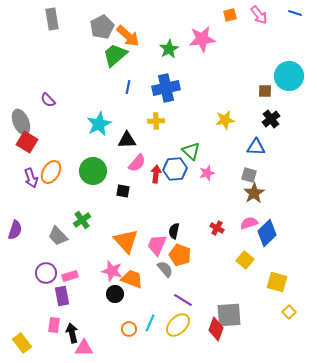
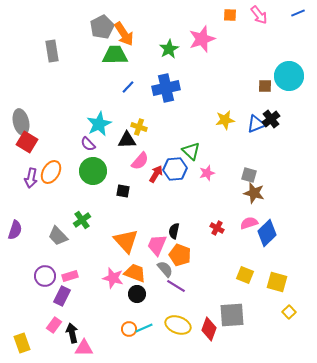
blue line at (295, 13): moved 3 px right; rotated 40 degrees counterclockwise
orange square at (230, 15): rotated 16 degrees clockwise
gray rectangle at (52, 19): moved 32 px down
orange arrow at (128, 36): moved 4 px left, 2 px up; rotated 15 degrees clockwise
pink star at (202, 39): rotated 12 degrees counterclockwise
green trapezoid at (115, 55): rotated 40 degrees clockwise
blue line at (128, 87): rotated 32 degrees clockwise
brown square at (265, 91): moved 5 px up
purple semicircle at (48, 100): moved 40 px right, 44 px down
yellow cross at (156, 121): moved 17 px left, 6 px down; rotated 21 degrees clockwise
gray ellipse at (21, 122): rotated 10 degrees clockwise
blue triangle at (256, 147): moved 23 px up; rotated 24 degrees counterclockwise
pink semicircle at (137, 163): moved 3 px right, 2 px up
red arrow at (156, 174): rotated 24 degrees clockwise
purple arrow at (31, 178): rotated 30 degrees clockwise
brown star at (254, 193): rotated 25 degrees counterclockwise
yellow square at (245, 260): moved 15 px down; rotated 18 degrees counterclockwise
pink star at (112, 271): moved 1 px right, 7 px down
purple circle at (46, 273): moved 1 px left, 3 px down
orange trapezoid at (132, 279): moved 3 px right, 6 px up
black circle at (115, 294): moved 22 px right
purple rectangle at (62, 296): rotated 36 degrees clockwise
purple line at (183, 300): moved 7 px left, 14 px up
gray square at (229, 315): moved 3 px right
cyan line at (150, 323): moved 6 px left, 5 px down; rotated 42 degrees clockwise
pink rectangle at (54, 325): rotated 28 degrees clockwise
yellow ellipse at (178, 325): rotated 65 degrees clockwise
red diamond at (216, 329): moved 7 px left
yellow rectangle at (22, 343): rotated 18 degrees clockwise
